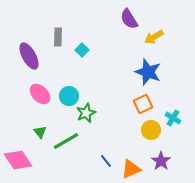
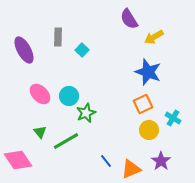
purple ellipse: moved 5 px left, 6 px up
yellow circle: moved 2 px left
